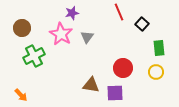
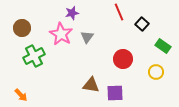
green rectangle: moved 4 px right, 2 px up; rotated 49 degrees counterclockwise
red circle: moved 9 px up
